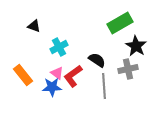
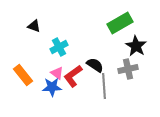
black semicircle: moved 2 px left, 5 px down
